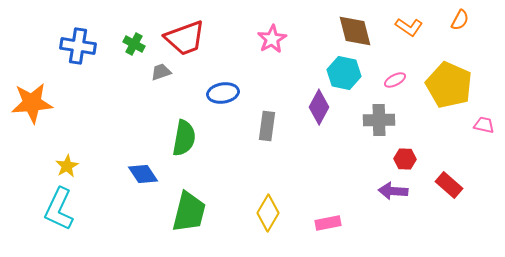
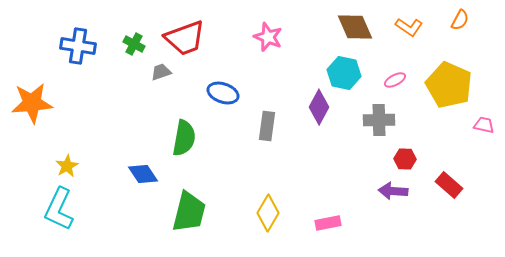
brown diamond: moved 4 px up; rotated 9 degrees counterclockwise
pink star: moved 4 px left, 2 px up; rotated 20 degrees counterclockwise
blue ellipse: rotated 28 degrees clockwise
